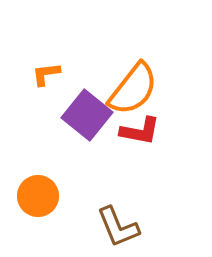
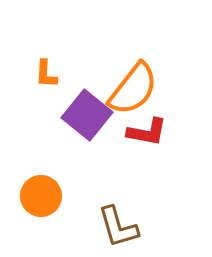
orange L-shape: rotated 80 degrees counterclockwise
red L-shape: moved 7 px right, 1 px down
orange circle: moved 3 px right
brown L-shape: rotated 6 degrees clockwise
